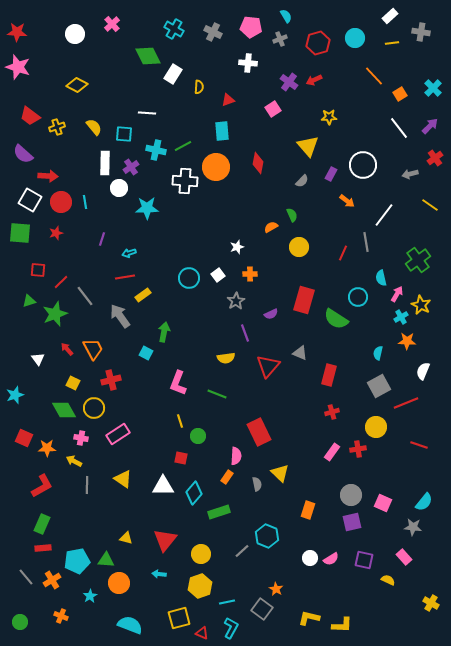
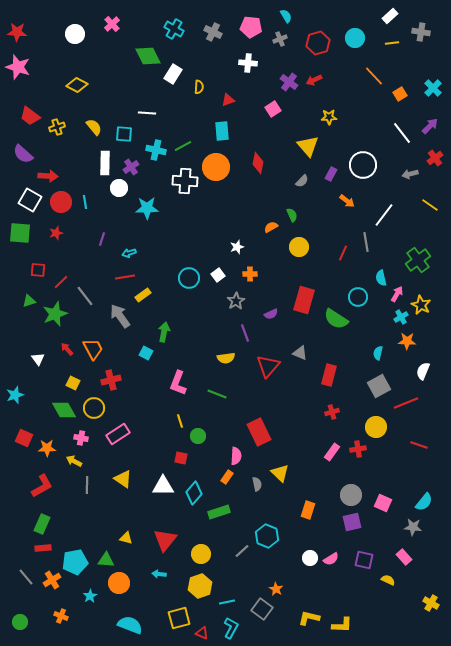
white line at (399, 128): moved 3 px right, 5 px down
cyan pentagon at (77, 561): moved 2 px left, 1 px down
